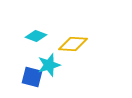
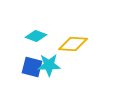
cyan star: rotated 15 degrees clockwise
blue square: moved 10 px up
